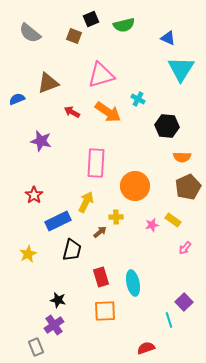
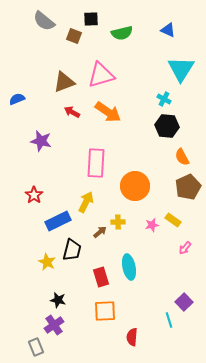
black square: rotated 21 degrees clockwise
green semicircle: moved 2 px left, 8 px down
gray semicircle: moved 14 px right, 12 px up
blue triangle: moved 8 px up
brown triangle: moved 16 px right, 1 px up
cyan cross: moved 26 px right
orange semicircle: rotated 60 degrees clockwise
yellow cross: moved 2 px right, 5 px down
yellow star: moved 19 px right, 8 px down; rotated 18 degrees counterclockwise
cyan ellipse: moved 4 px left, 16 px up
red semicircle: moved 14 px left, 11 px up; rotated 66 degrees counterclockwise
